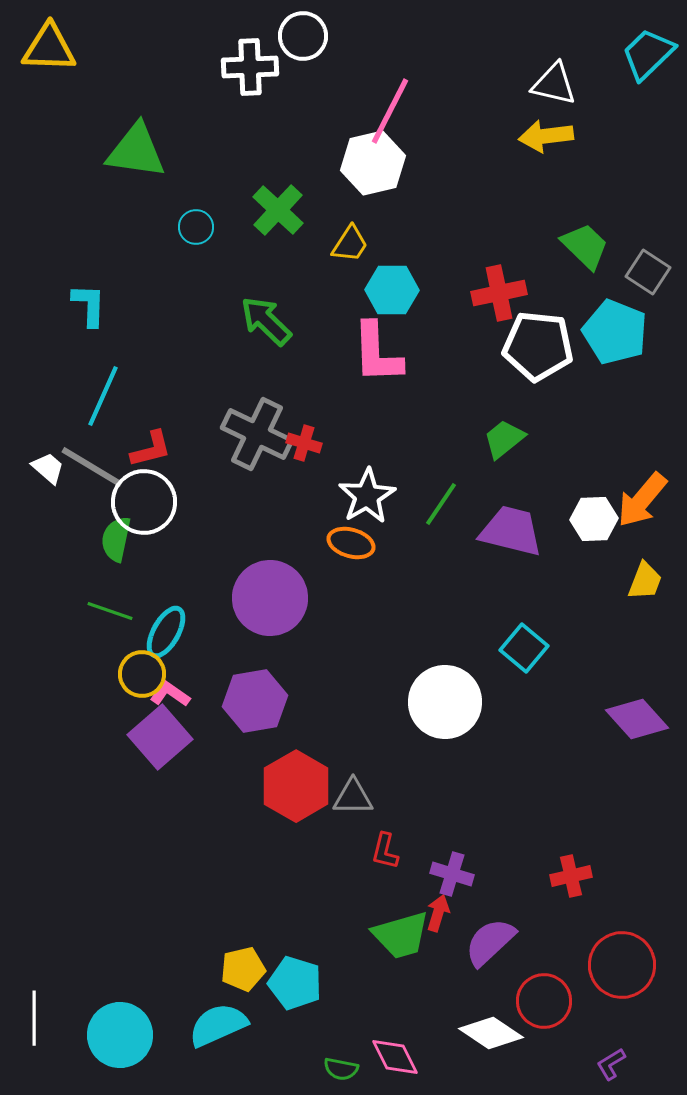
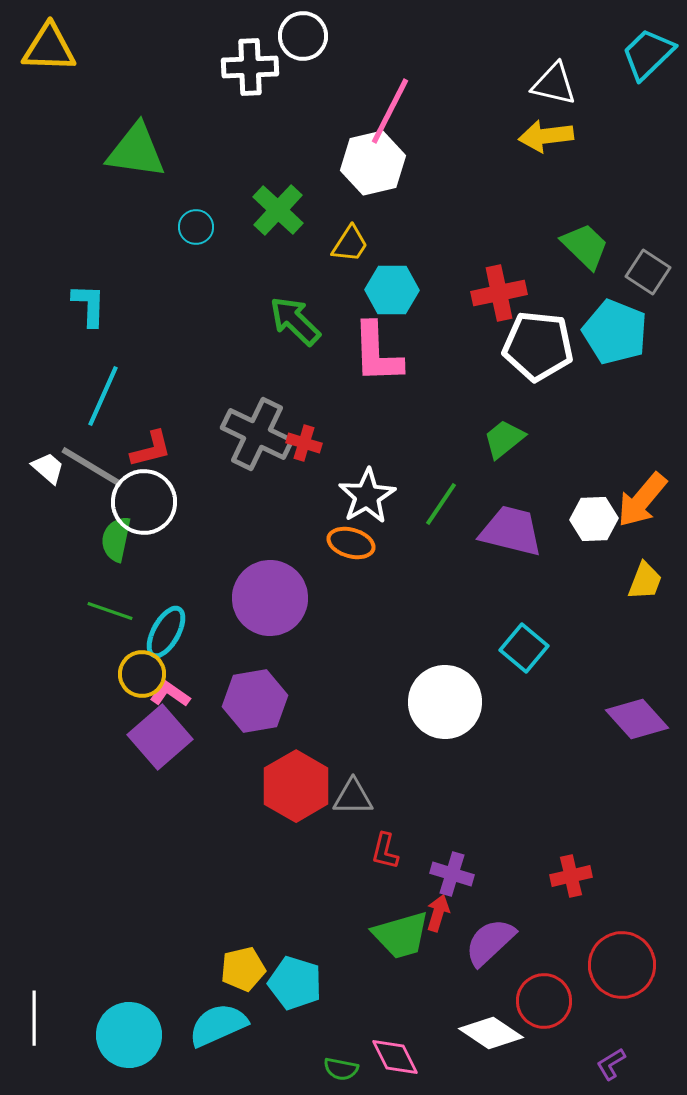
green arrow at (266, 321): moved 29 px right
cyan circle at (120, 1035): moved 9 px right
